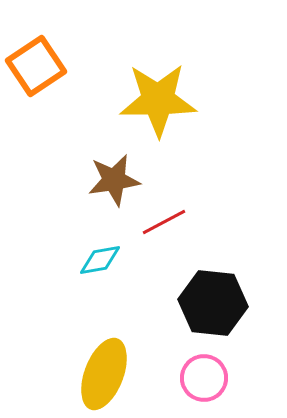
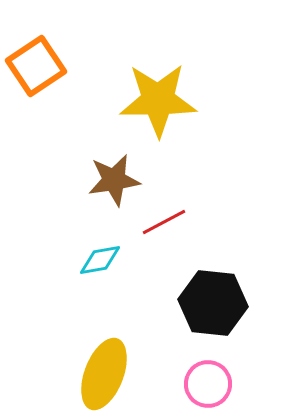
pink circle: moved 4 px right, 6 px down
